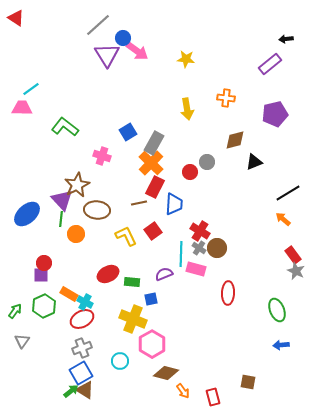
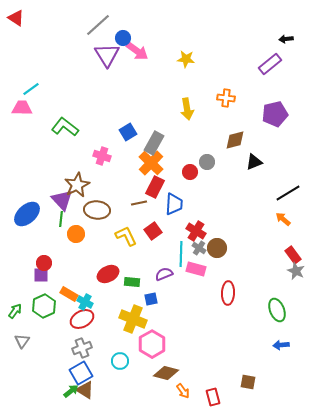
red cross at (200, 231): moved 4 px left
